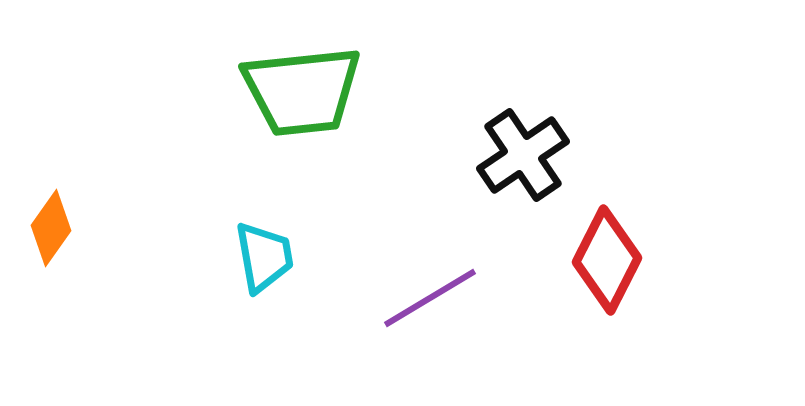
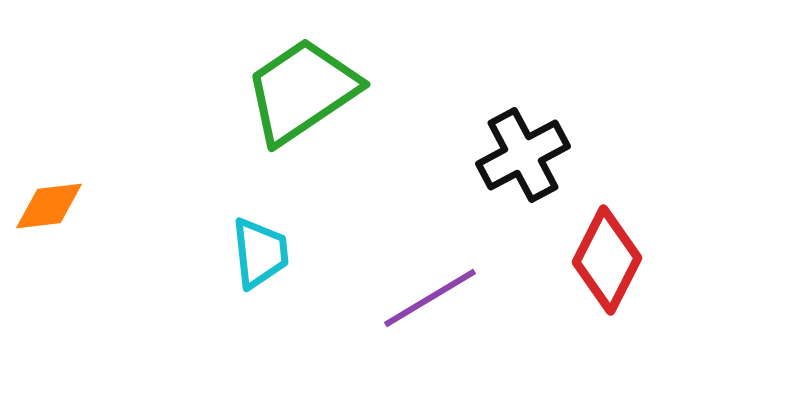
green trapezoid: rotated 152 degrees clockwise
black cross: rotated 6 degrees clockwise
orange diamond: moved 2 px left, 22 px up; rotated 48 degrees clockwise
cyan trapezoid: moved 4 px left, 4 px up; rotated 4 degrees clockwise
